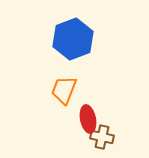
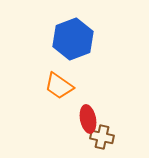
orange trapezoid: moved 5 px left, 4 px up; rotated 76 degrees counterclockwise
